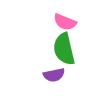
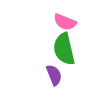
purple semicircle: rotated 100 degrees counterclockwise
